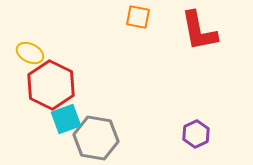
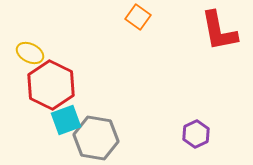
orange square: rotated 25 degrees clockwise
red L-shape: moved 20 px right
cyan square: moved 1 px down
